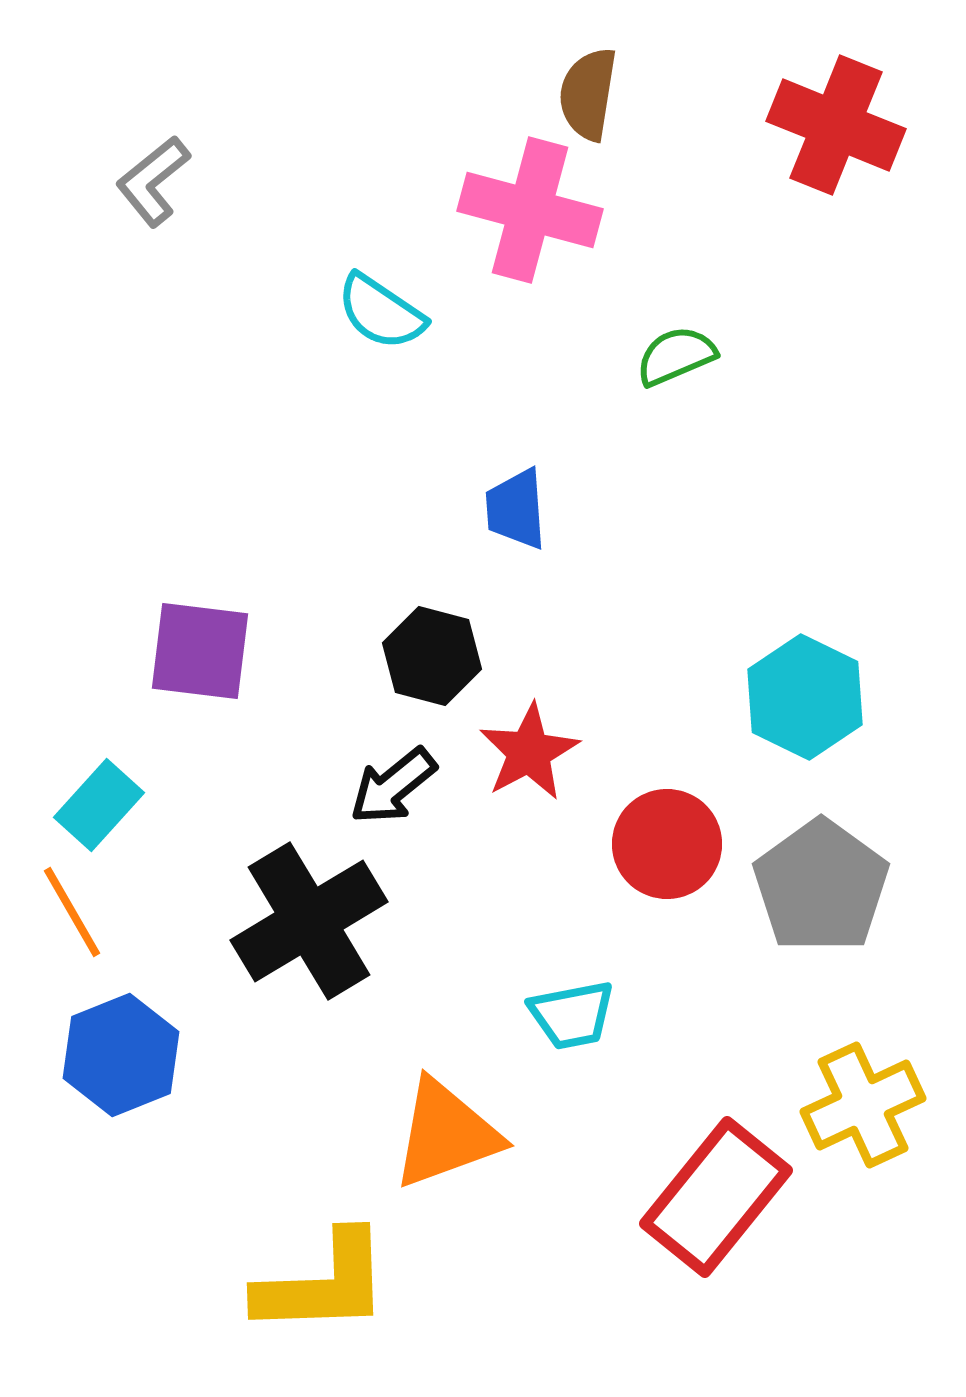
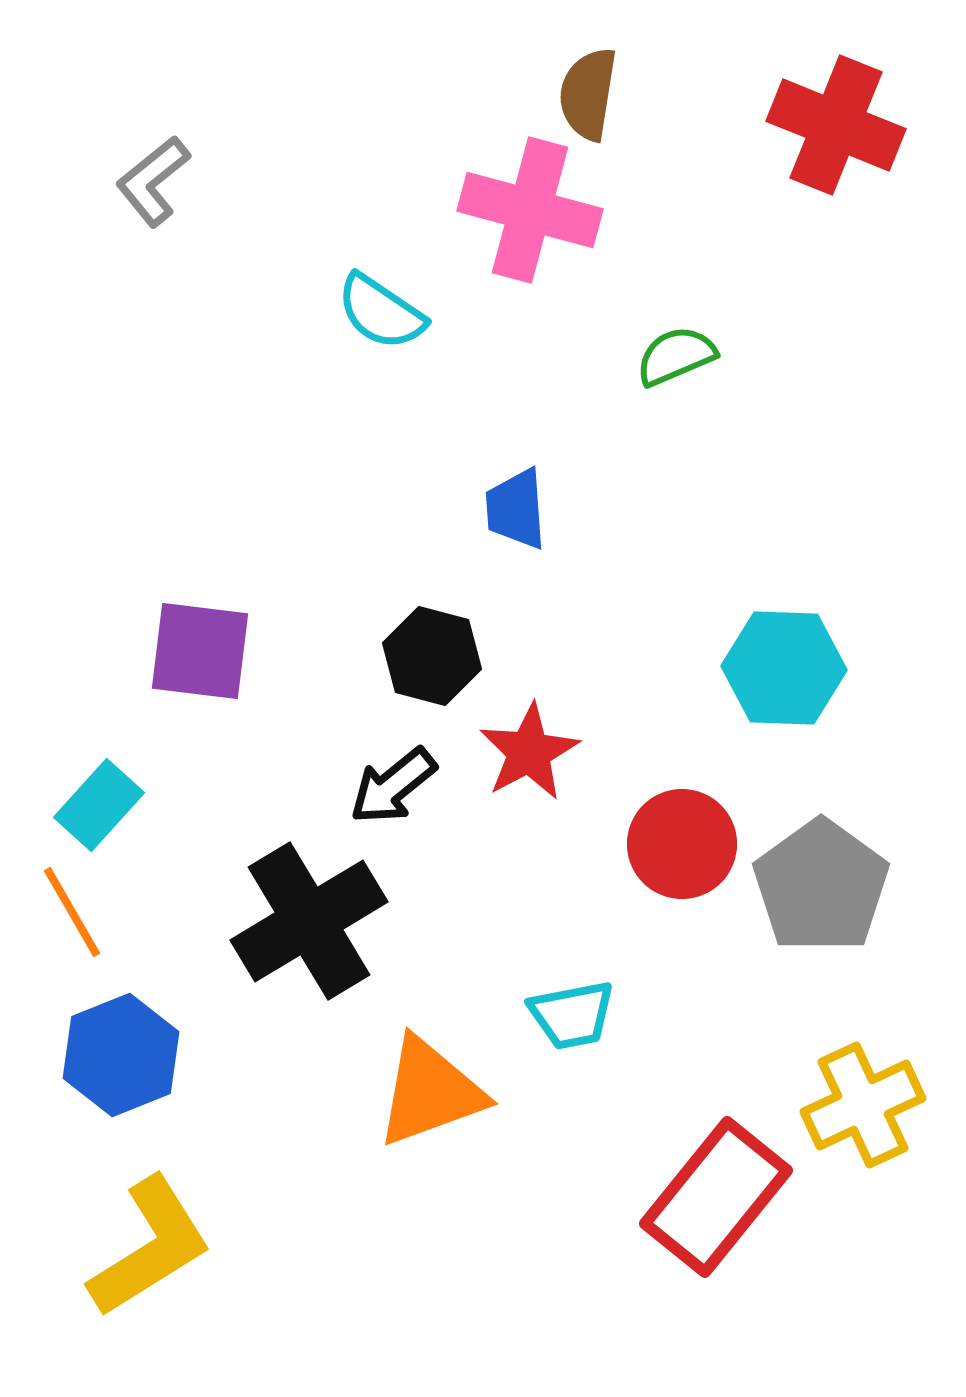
cyan hexagon: moved 21 px left, 29 px up; rotated 24 degrees counterclockwise
red circle: moved 15 px right
orange triangle: moved 16 px left, 42 px up
yellow L-shape: moved 173 px left, 37 px up; rotated 30 degrees counterclockwise
